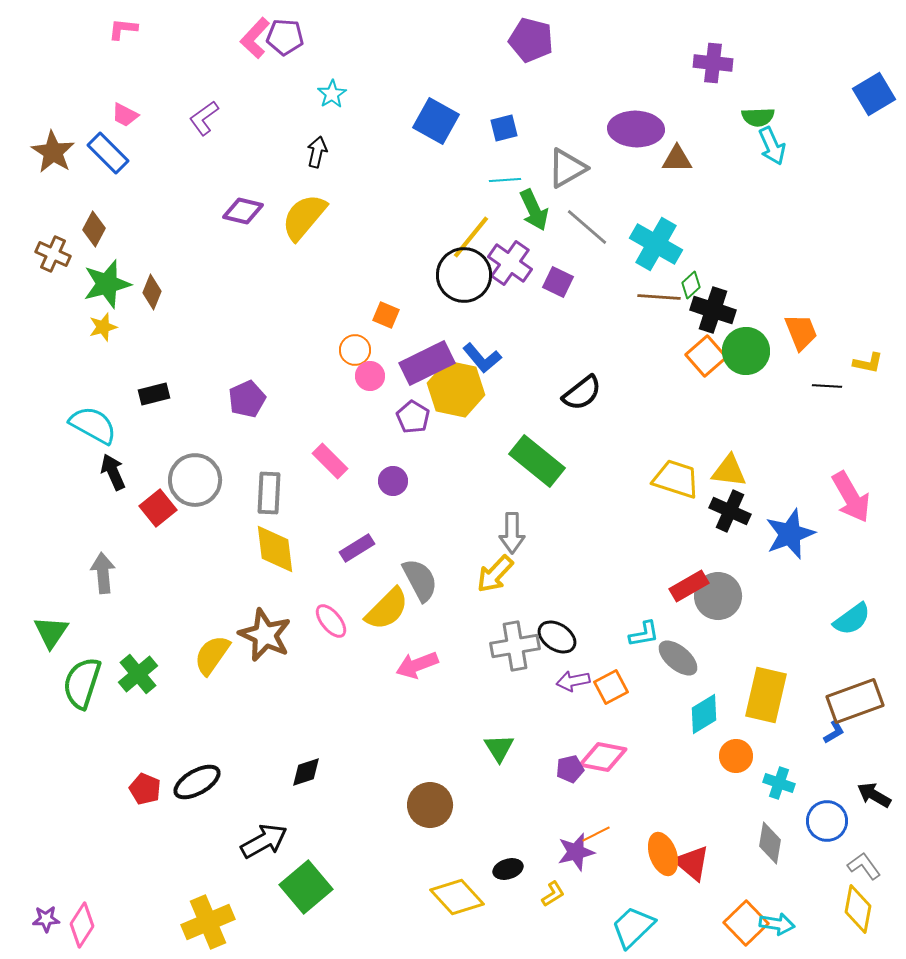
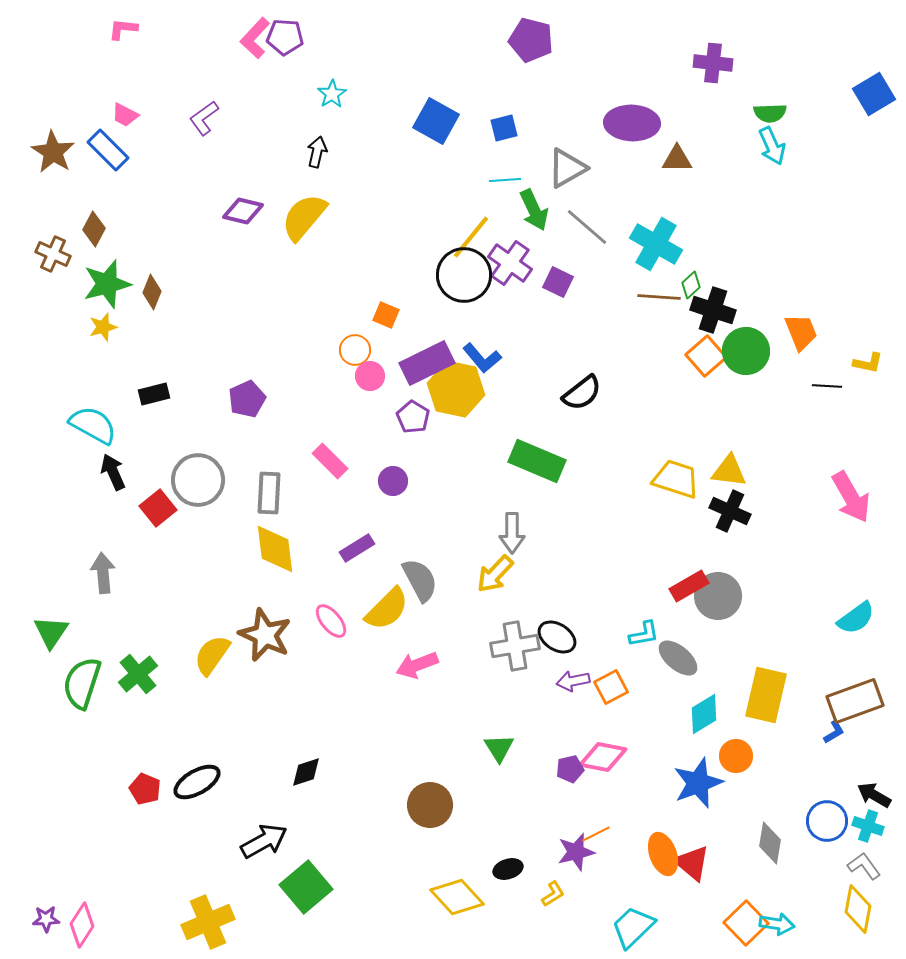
green semicircle at (758, 117): moved 12 px right, 4 px up
purple ellipse at (636, 129): moved 4 px left, 6 px up
blue rectangle at (108, 153): moved 3 px up
green rectangle at (537, 461): rotated 16 degrees counterclockwise
gray circle at (195, 480): moved 3 px right
blue star at (790, 534): moved 92 px left, 249 px down
cyan semicircle at (852, 619): moved 4 px right, 1 px up
cyan cross at (779, 783): moved 89 px right, 43 px down
